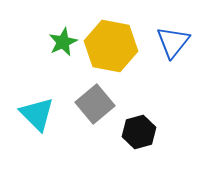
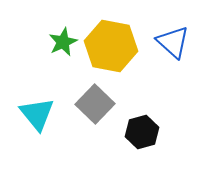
blue triangle: rotated 27 degrees counterclockwise
gray square: rotated 6 degrees counterclockwise
cyan triangle: rotated 6 degrees clockwise
black hexagon: moved 3 px right
